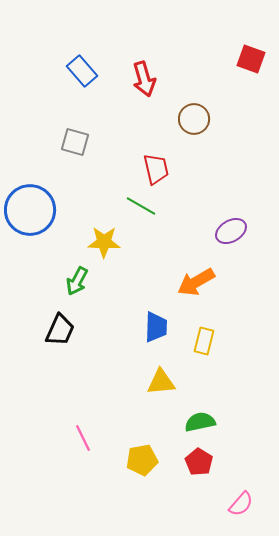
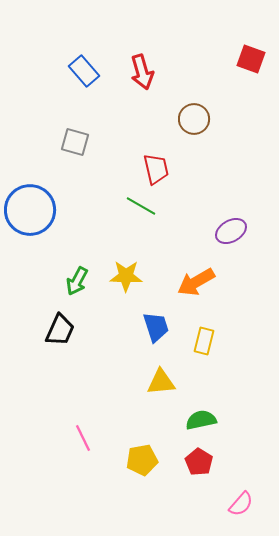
blue rectangle: moved 2 px right
red arrow: moved 2 px left, 7 px up
yellow star: moved 22 px right, 34 px down
blue trapezoid: rotated 20 degrees counterclockwise
green semicircle: moved 1 px right, 2 px up
